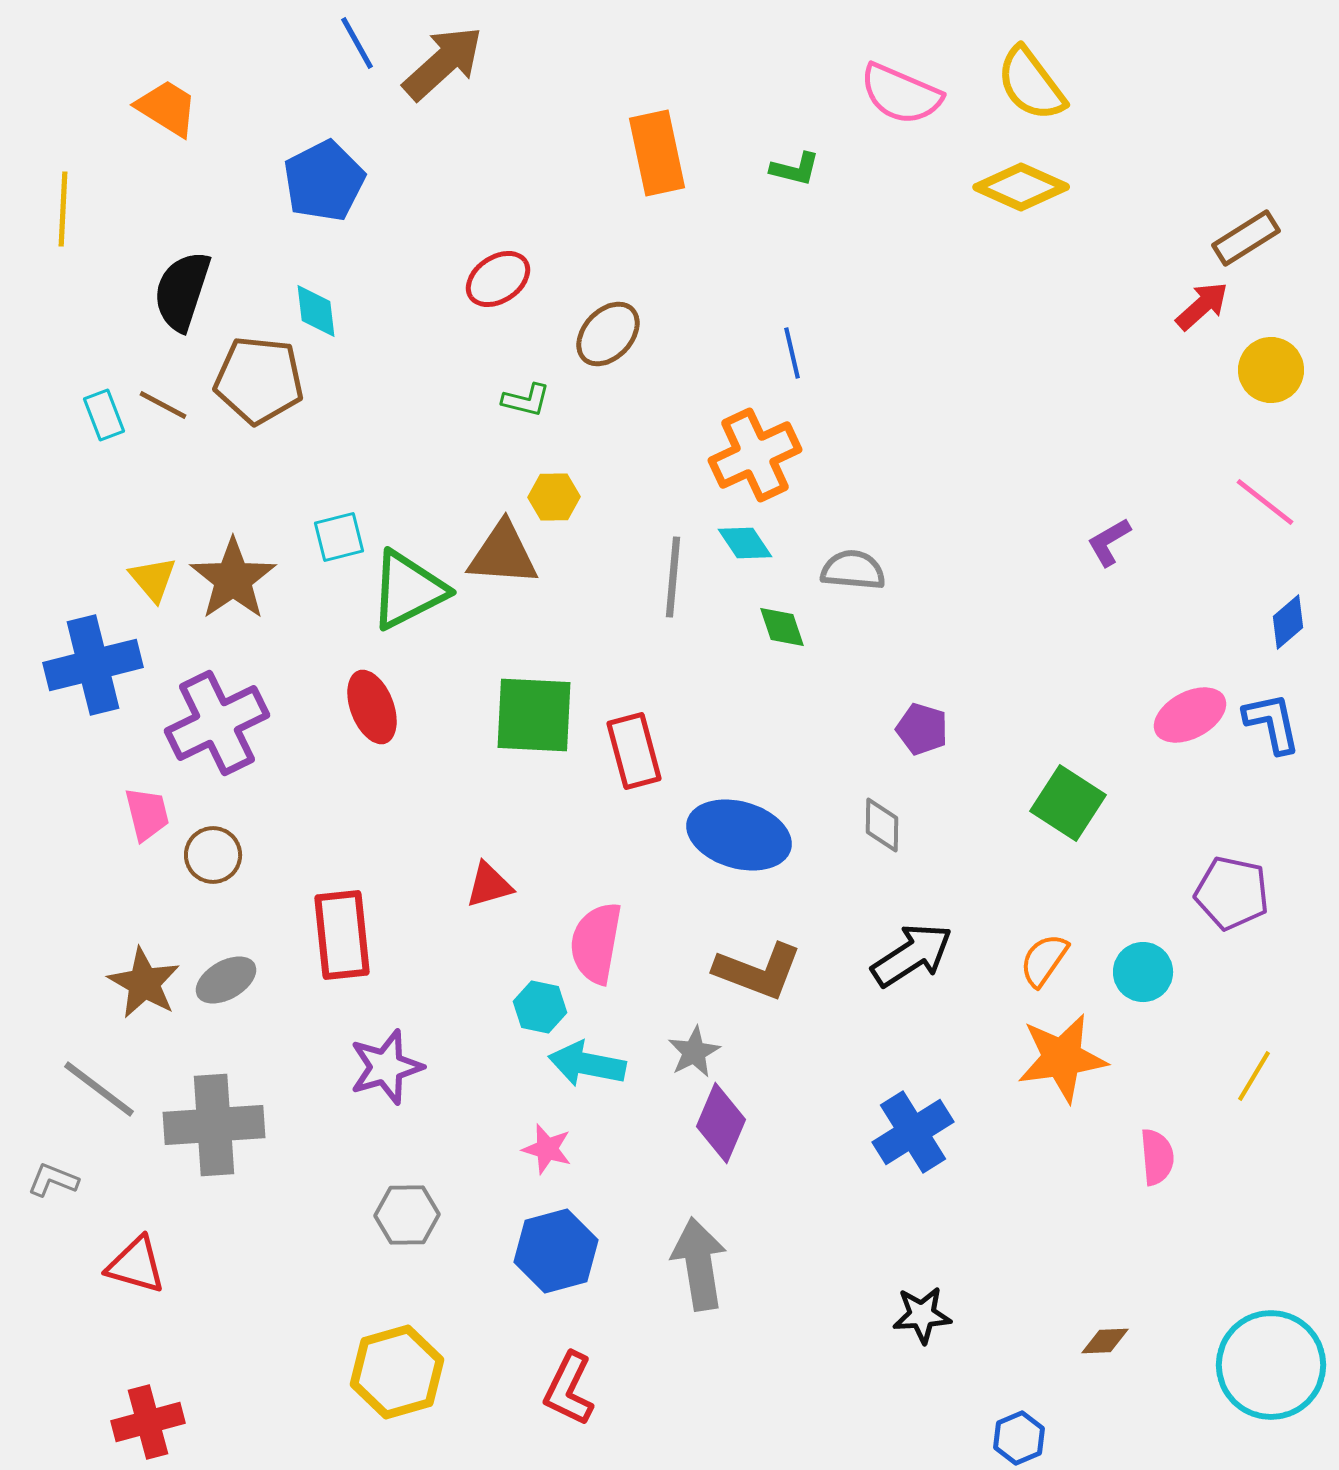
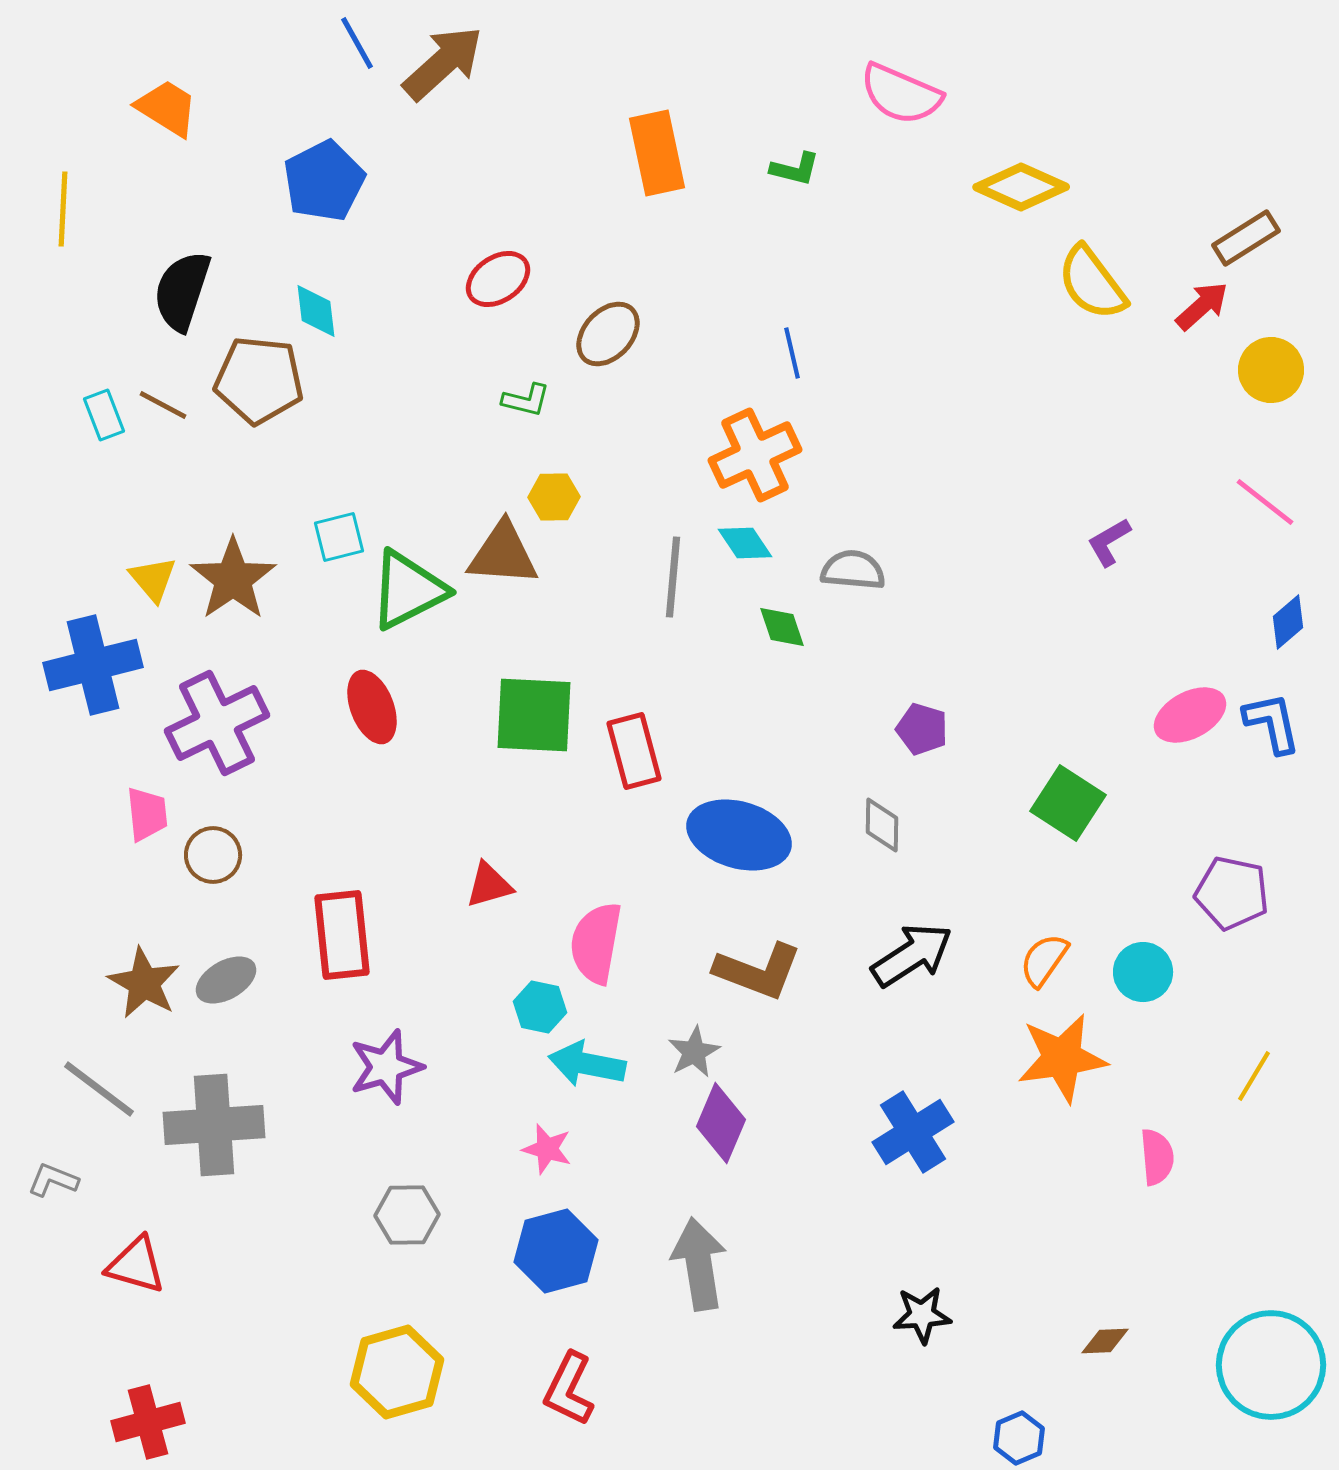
yellow semicircle at (1031, 84): moved 61 px right, 199 px down
pink trapezoid at (147, 814): rotated 8 degrees clockwise
